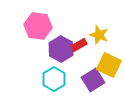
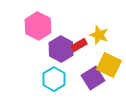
pink hexagon: rotated 20 degrees clockwise
purple square: moved 2 px up
